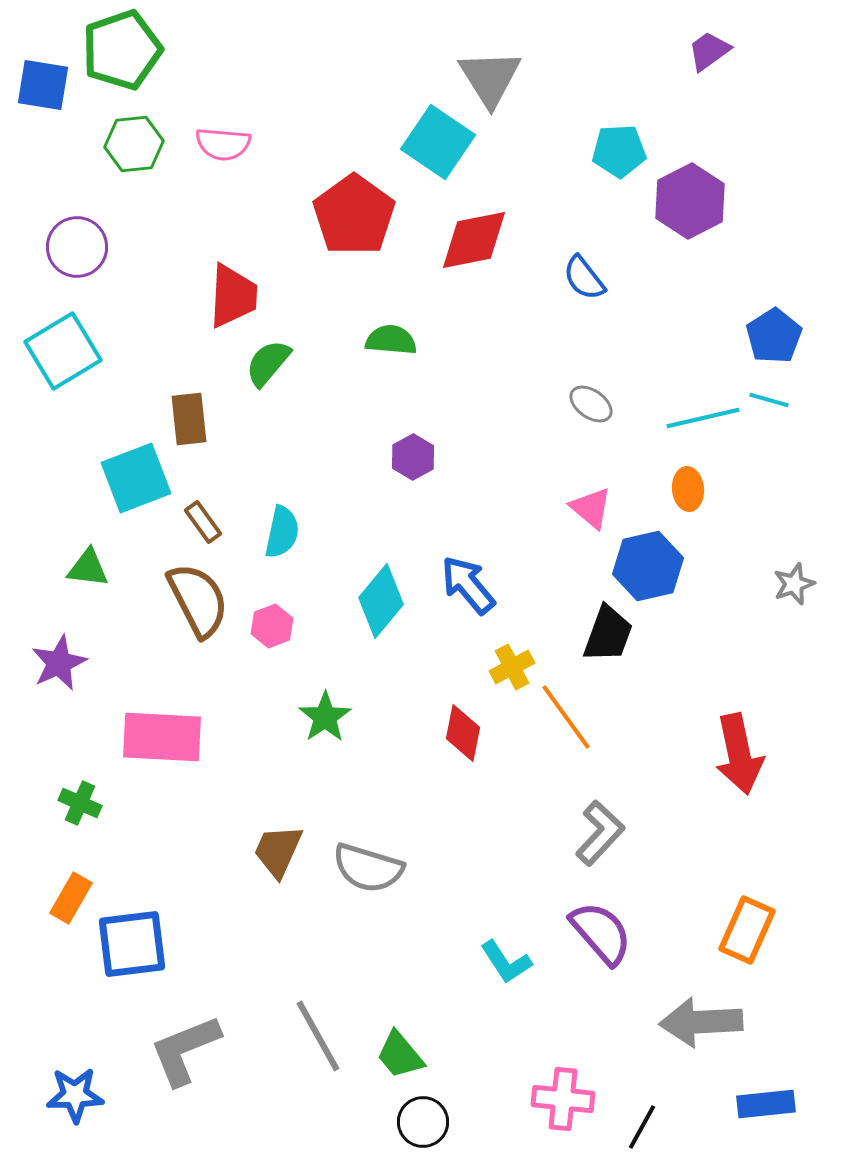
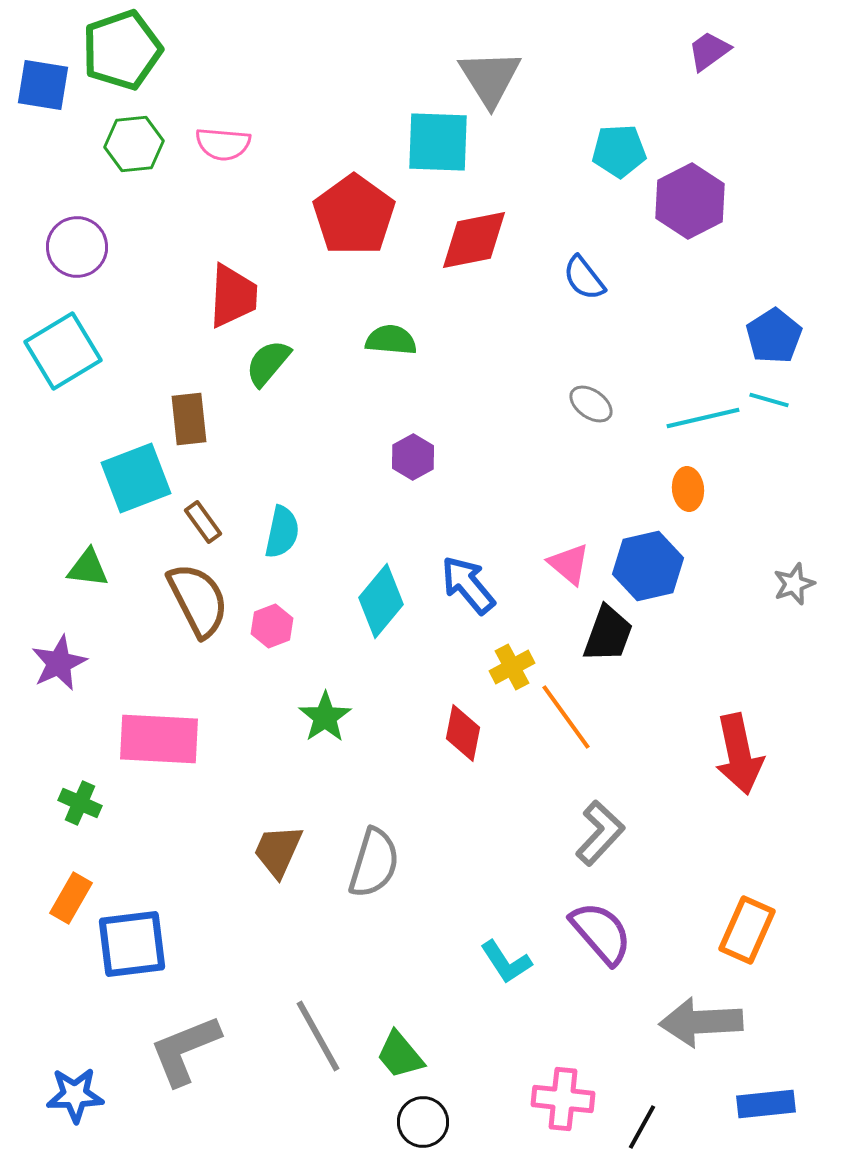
cyan square at (438, 142): rotated 32 degrees counterclockwise
pink triangle at (591, 508): moved 22 px left, 56 px down
pink rectangle at (162, 737): moved 3 px left, 2 px down
gray semicircle at (368, 868): moved 6 px right, 5 px up; rotated 90 degrees counterclockwise
